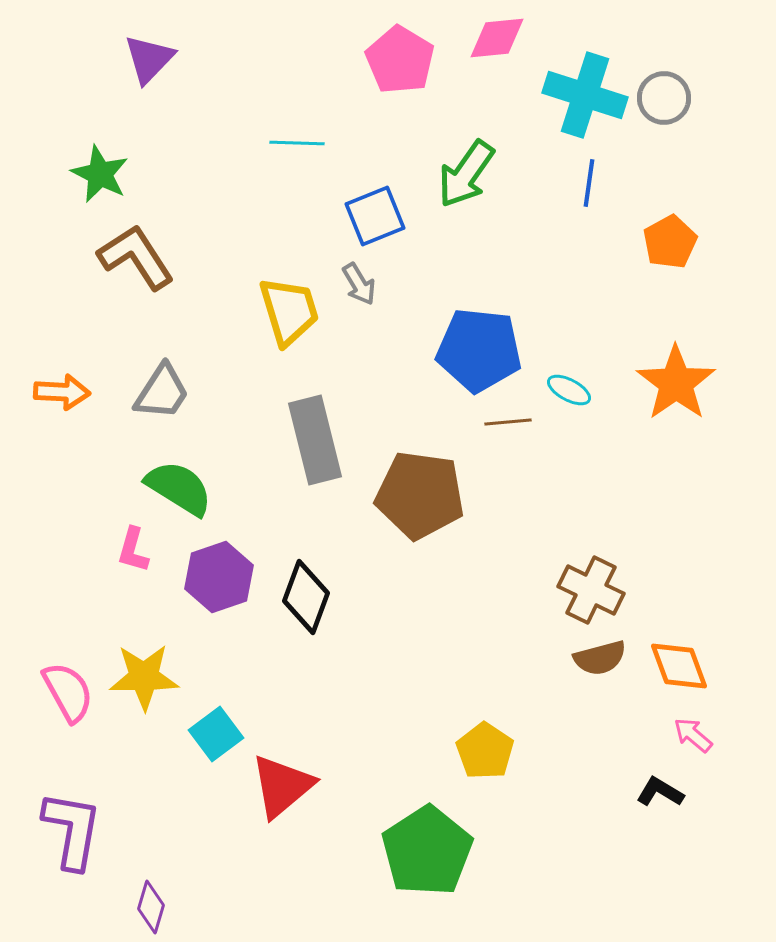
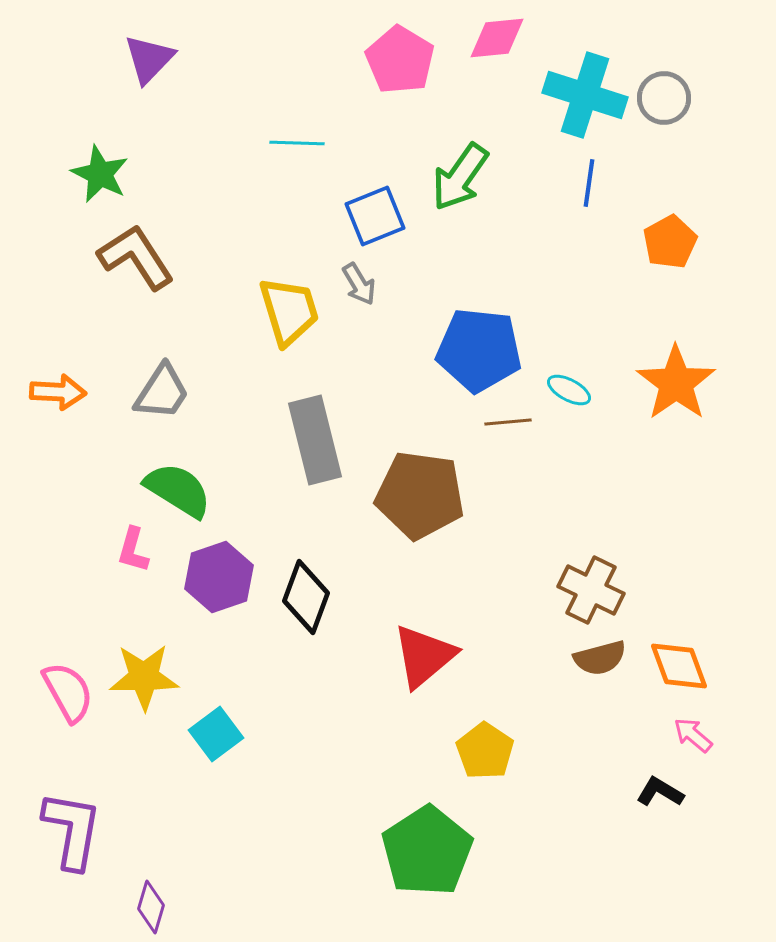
green arrow: moved 6 px left, 3 px down
orange arrow: moved 4 px left
green semicircle: moved 1 px left, 2 px down
red triangle: moved 142 px right, 130 px up
